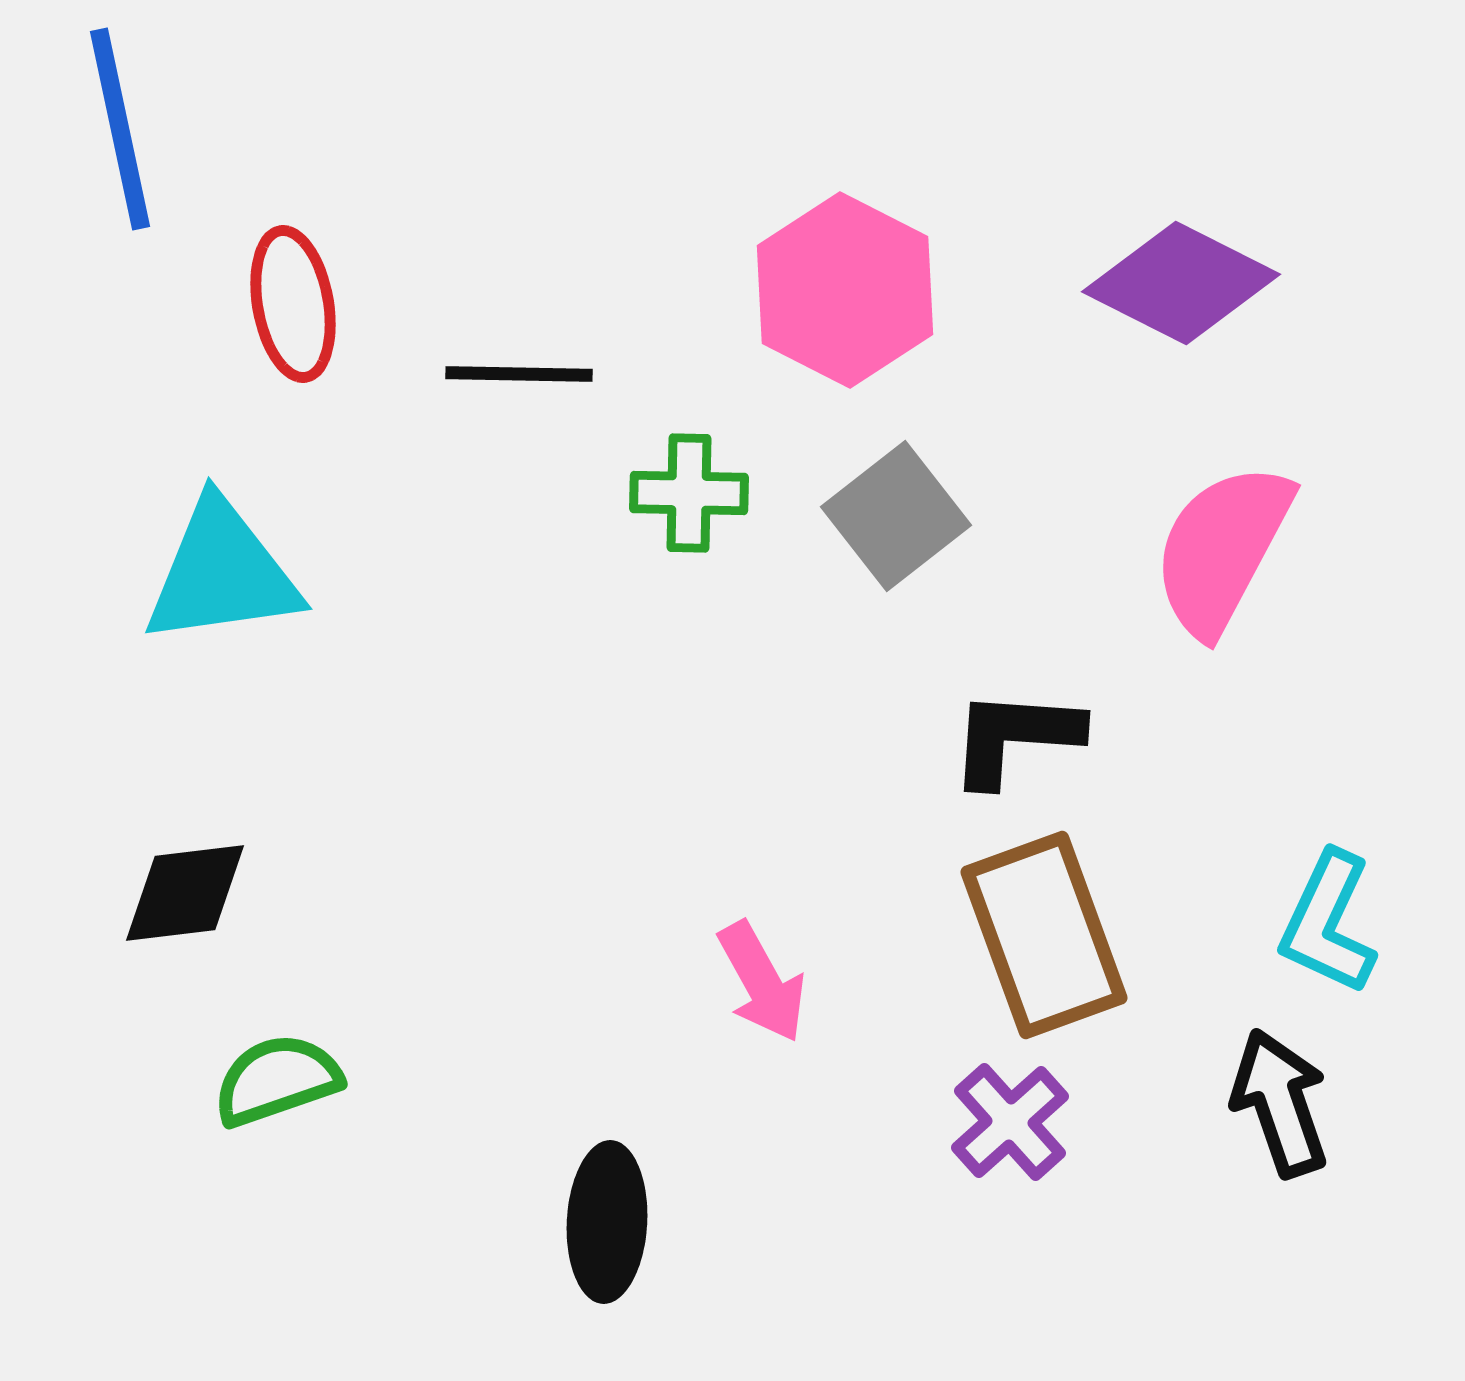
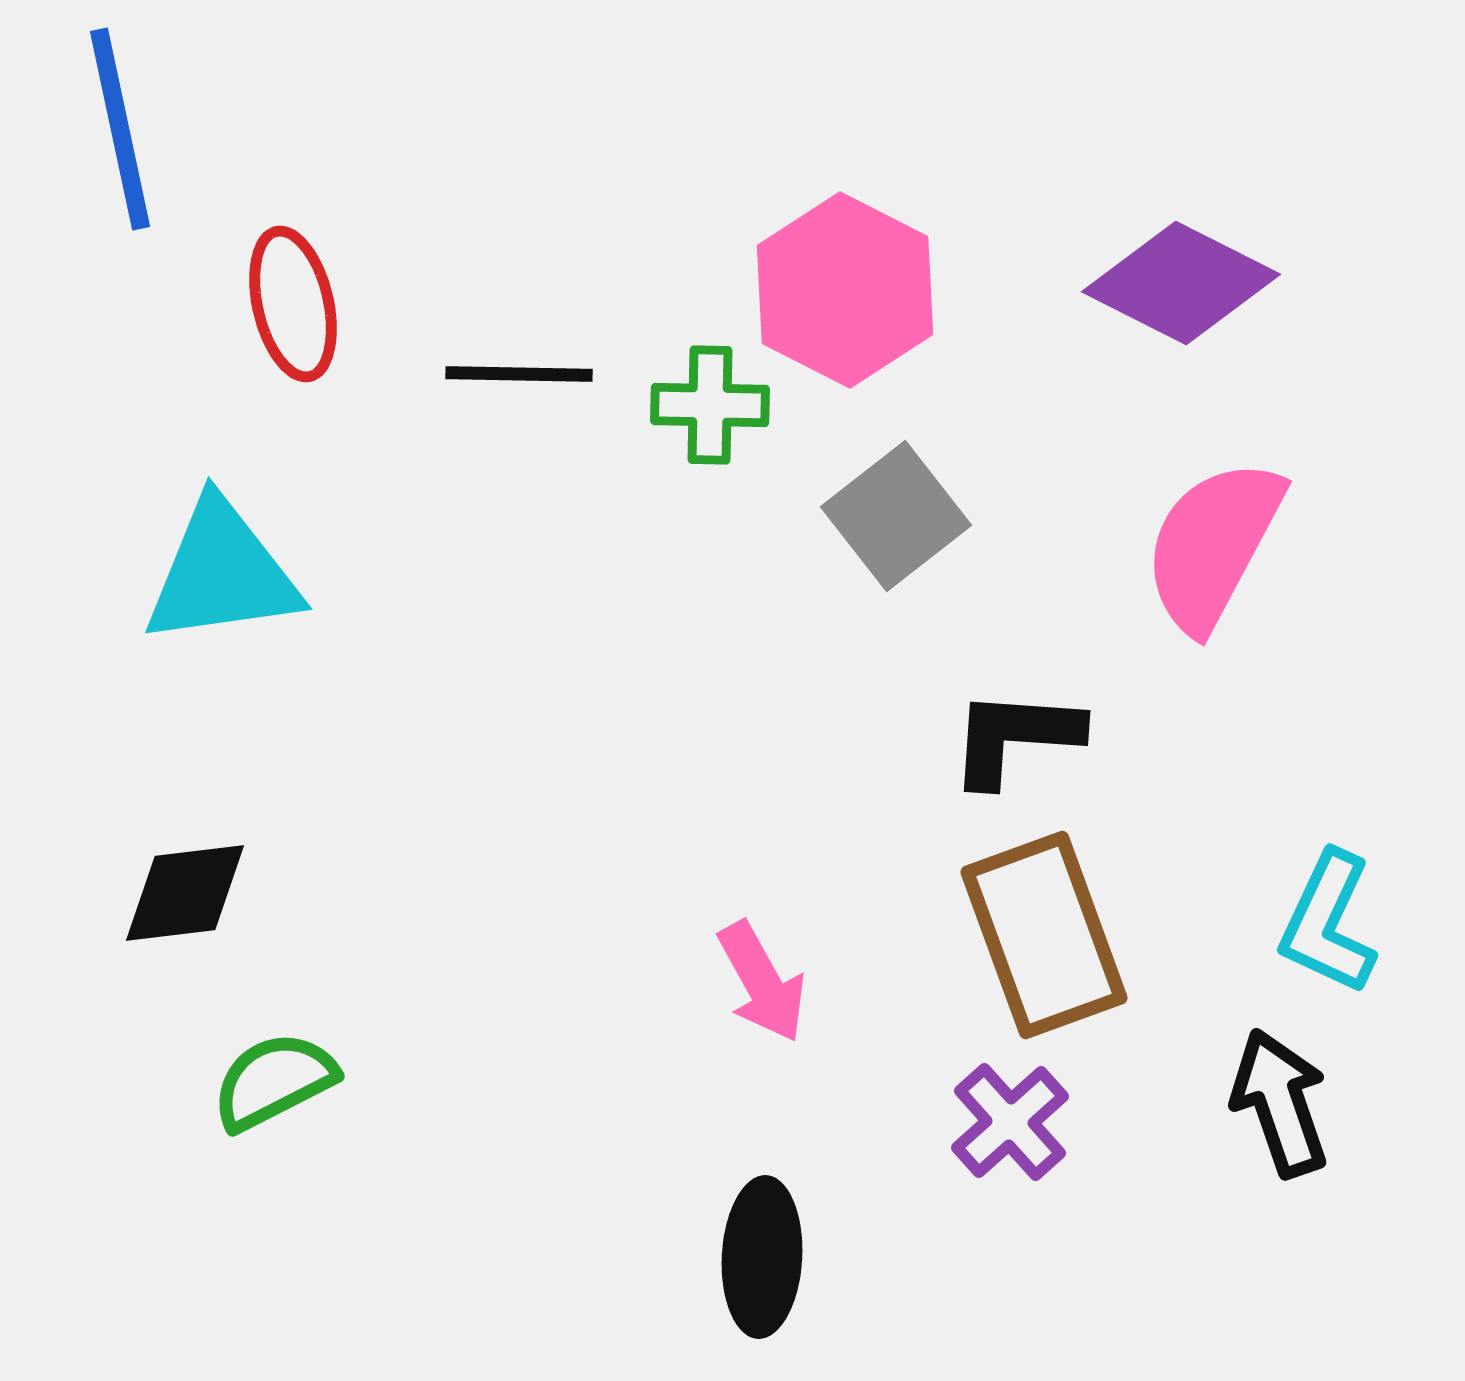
red ellipse: rotated 3 degrees counterclockwise
green cross: moved 21 px right, 88 px up
pink semicircle: moved 9 px left, 4 px up
green semicircle: moved 3 px left, 1 px down; rotated 8 degrees counterclockwise
black ellipse: moved 155 px right, 35 px down
